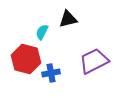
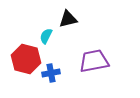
cyan semicircle: moved 4 px right, 4 px down
purple trapezoid: rotated 16 degrees clockwise
